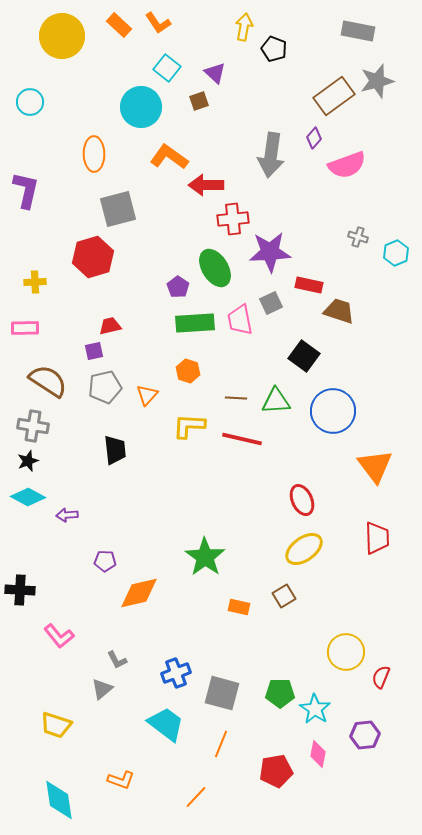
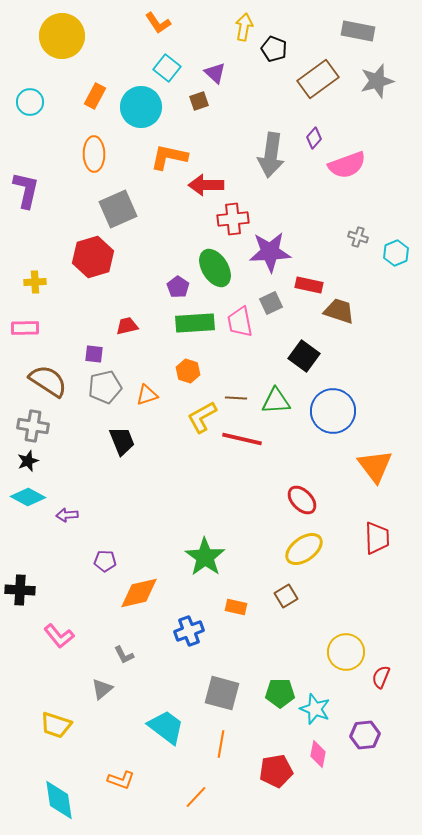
orange rectangle at (119, 25): moved 24 px left, 71 px down; rotated 75 degrees clockwise
brown rectangle at (334, 96): moved 16 px left, 17 px up
orange L-shape at (169, 157): rotated 24 degrees counterclockwise
gray square at (118, 209): rotated 9 degrees counterclockwise
pink trapezoid at (240, 320): moved 2 px down
red trapezoid at (110, 326): moved 17 px right
purple square at (94, 351): moved 3 px down; rotated 18 degrees clockwise
orange triangle at (147, 395): rotated 30 degrees clockwise
yellow L-shape at (189, 426): moved 13 px right, 9 px up; rotated 32 degrees counterclockwise
black trapezoid at (115, 450): moved 7 px right, 9 px up; rotated 16 degrees counterclockwise
red ellipse at (302, 500): rotated 20 degrees counterclockwise
brown square at (284, 596): moved 2 px right
orange rectangle at (239, 607): moved 3 px left
gray L-shape at (117, 660): moved 7 px right, 5 px up
blue cross at (176, 673): moved 13 px right, 42 px up
cyan star at (315, 709): rotated 12 degrees counterclockwise
cyan trapezoid at (166, 724): moved 3 px down
orange line at (221, 744): rotated 12 degrees counterclockwise
